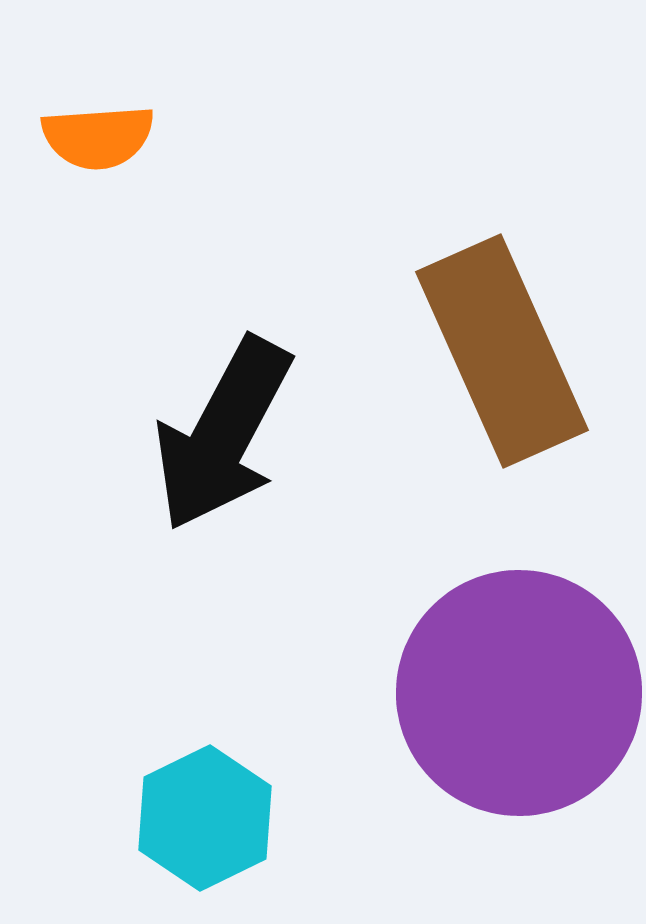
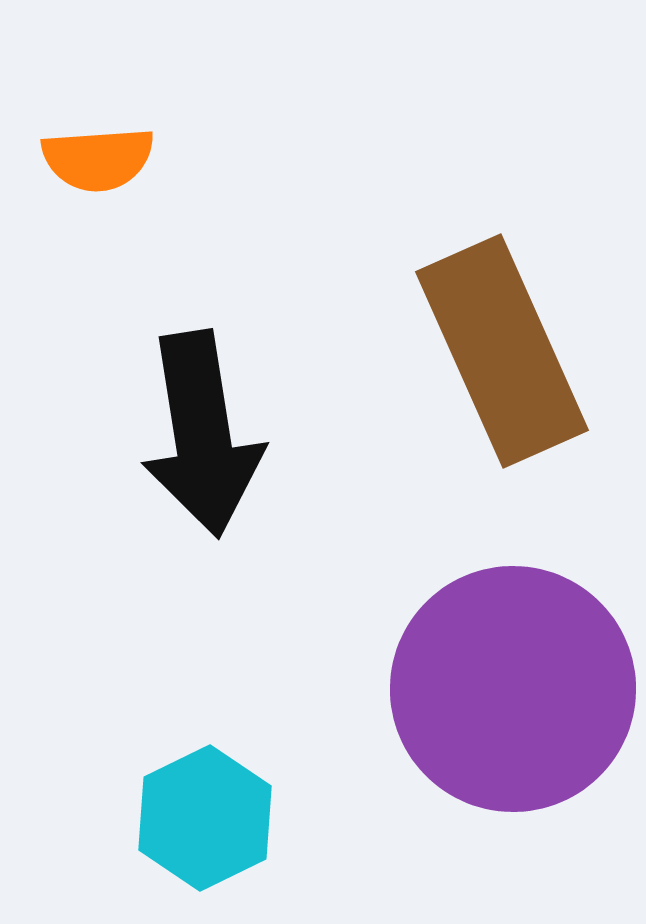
orange semicircle: moved 22 px down
black arrow: moved 21 px left; rotated 37 degrees counterclockwise
purple circle: moved 6 px left, 4 px up
